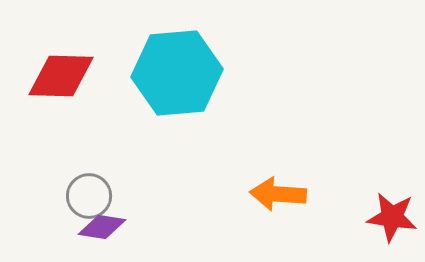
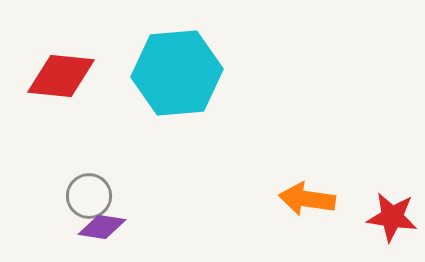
red diamond: rotated 4 degrees clockwise
orange arrow: moved 29 px right, 5 px down; rotated 4 degrees clockwise
